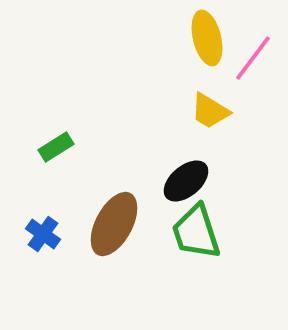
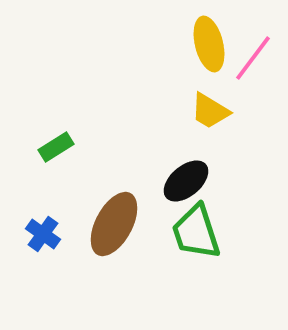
yellow ellipse: moved 2 px right, 6 px down
